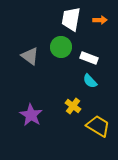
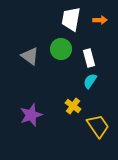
green circle: moved 2 px down
white rectangle: rotated 54 degrees clockwise
cyan semicircle: rotated 77 degrees clockwise
purple star: rotated 20 degrees clockwise
yellow trapezoid: rotated 25 degrees clockwise
